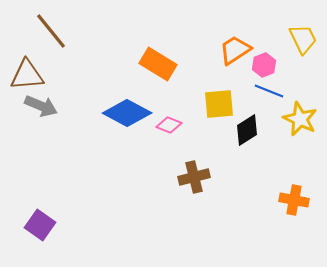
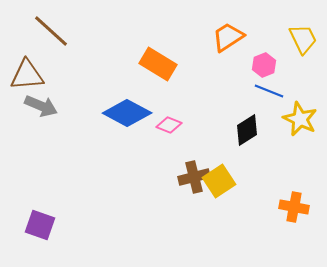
brown line: rotated 9 degrees counterclockwise
orange trapezoid: moved 7 px left, 13 px up
yellow square: moved 77 px down; rotated 28 degrees counterclockwise
orange cross: moved 7 px down
purple square: rotated 16 degrees counterclockwise
